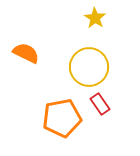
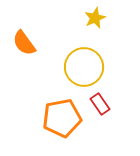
yellow star: rotated 15 degrees clockwise
orange semicircle: moved 2 px left, 10 px up; rotated 152 degrees counterclockwise
yellow circle: moved 5 px left
